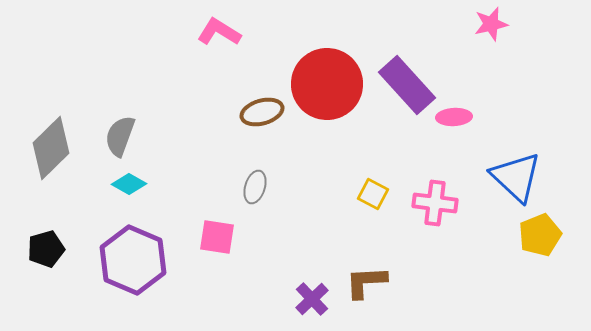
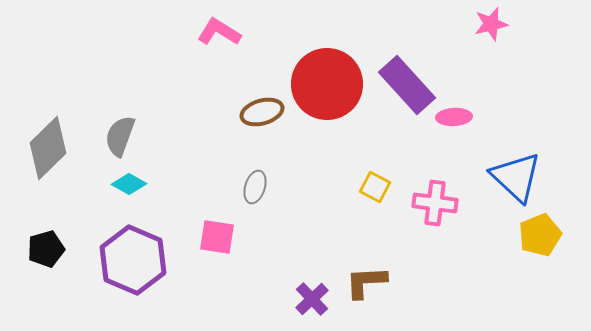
gray diamond: moved 3 px left
yellow square: moved 2 px right, 7 px up
